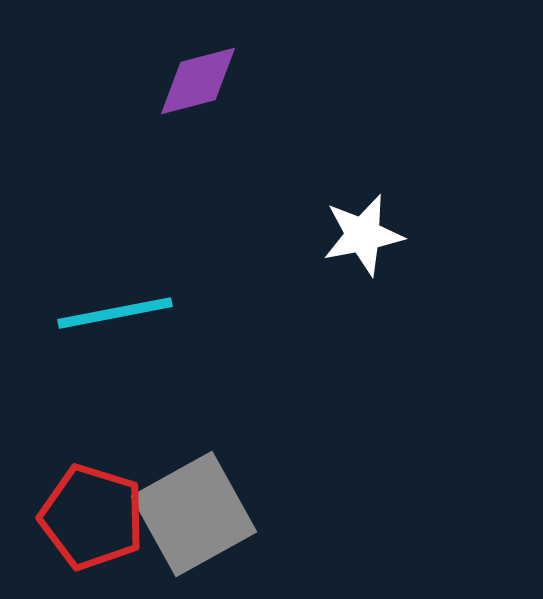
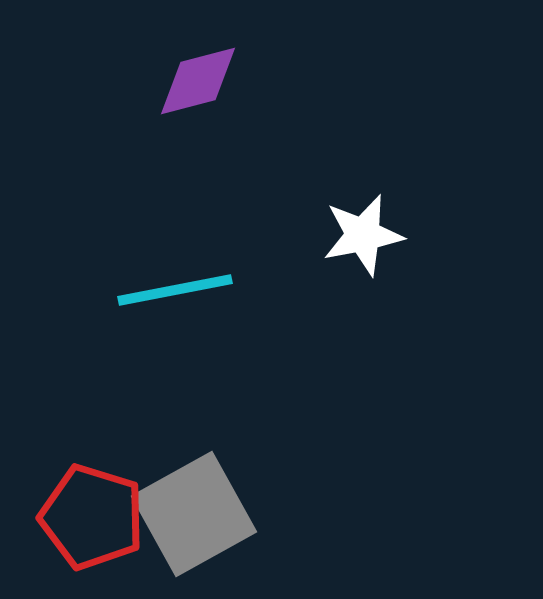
cyan line: moved 60 px right, 23 px up
